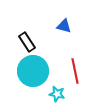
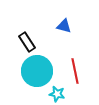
cyan circle: moved 4 px right
